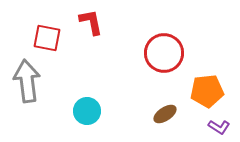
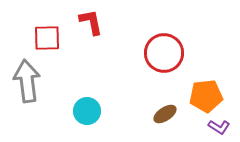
red square: rotated 12 degrees counterclockwise
orange pentagon: moved 1 px left, 5 px down
